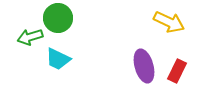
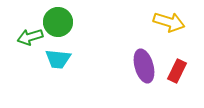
green circle: moved 4 px down
yellow arrow: rotated 8 degrees counterclockwise
cyan trapezoid: rotated 20 degrees counterclockwise
